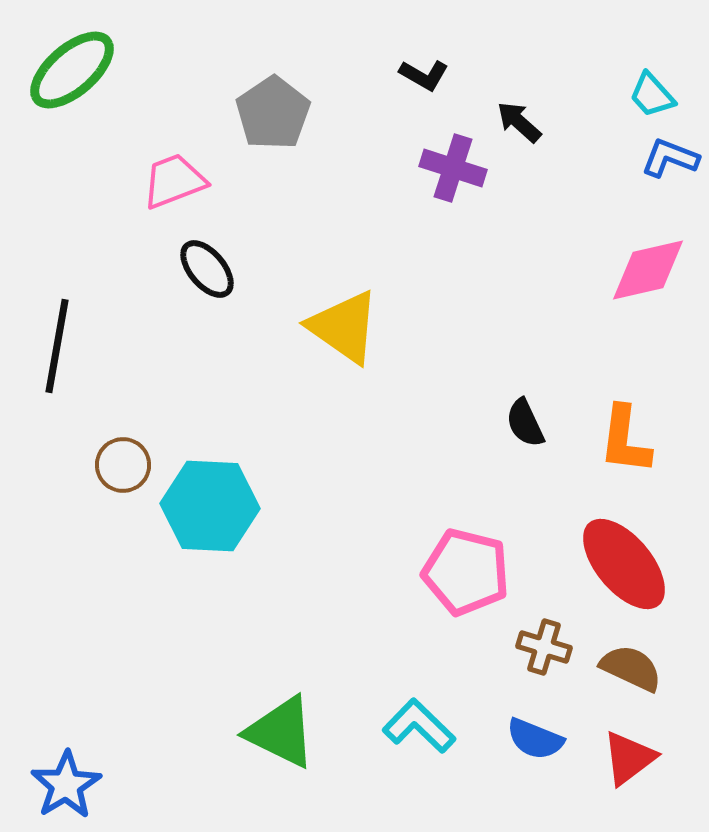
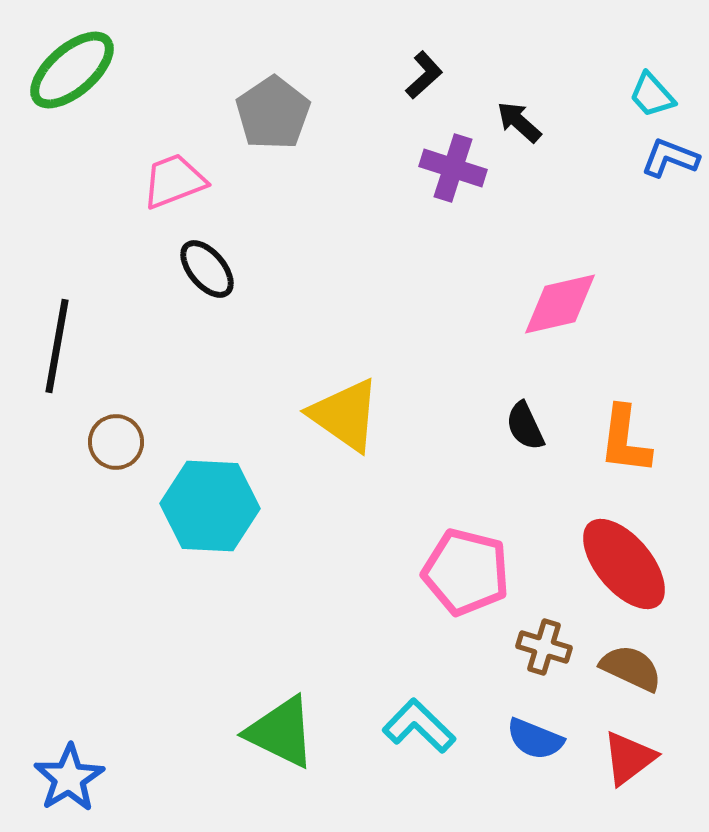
black L-shape: rotated 72 degrees counterclockwise
pink diamond: moved 88 px left, 34 px down
yellow triangle: moved 1 px right, 88 px down
black semicircle: moved 3 px down
brown circle: moved 7 px left, 23 px up
blue star: moved 3 px right, 7 px up
